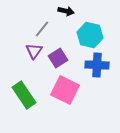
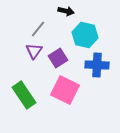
gray line: moved 4 px left
cyan hexagon: moved 5 px left
